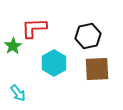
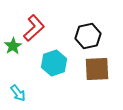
red L-shape: rotated 140 degrees clockwise
cyan hexagon: rotated 10 degrees clockwise
